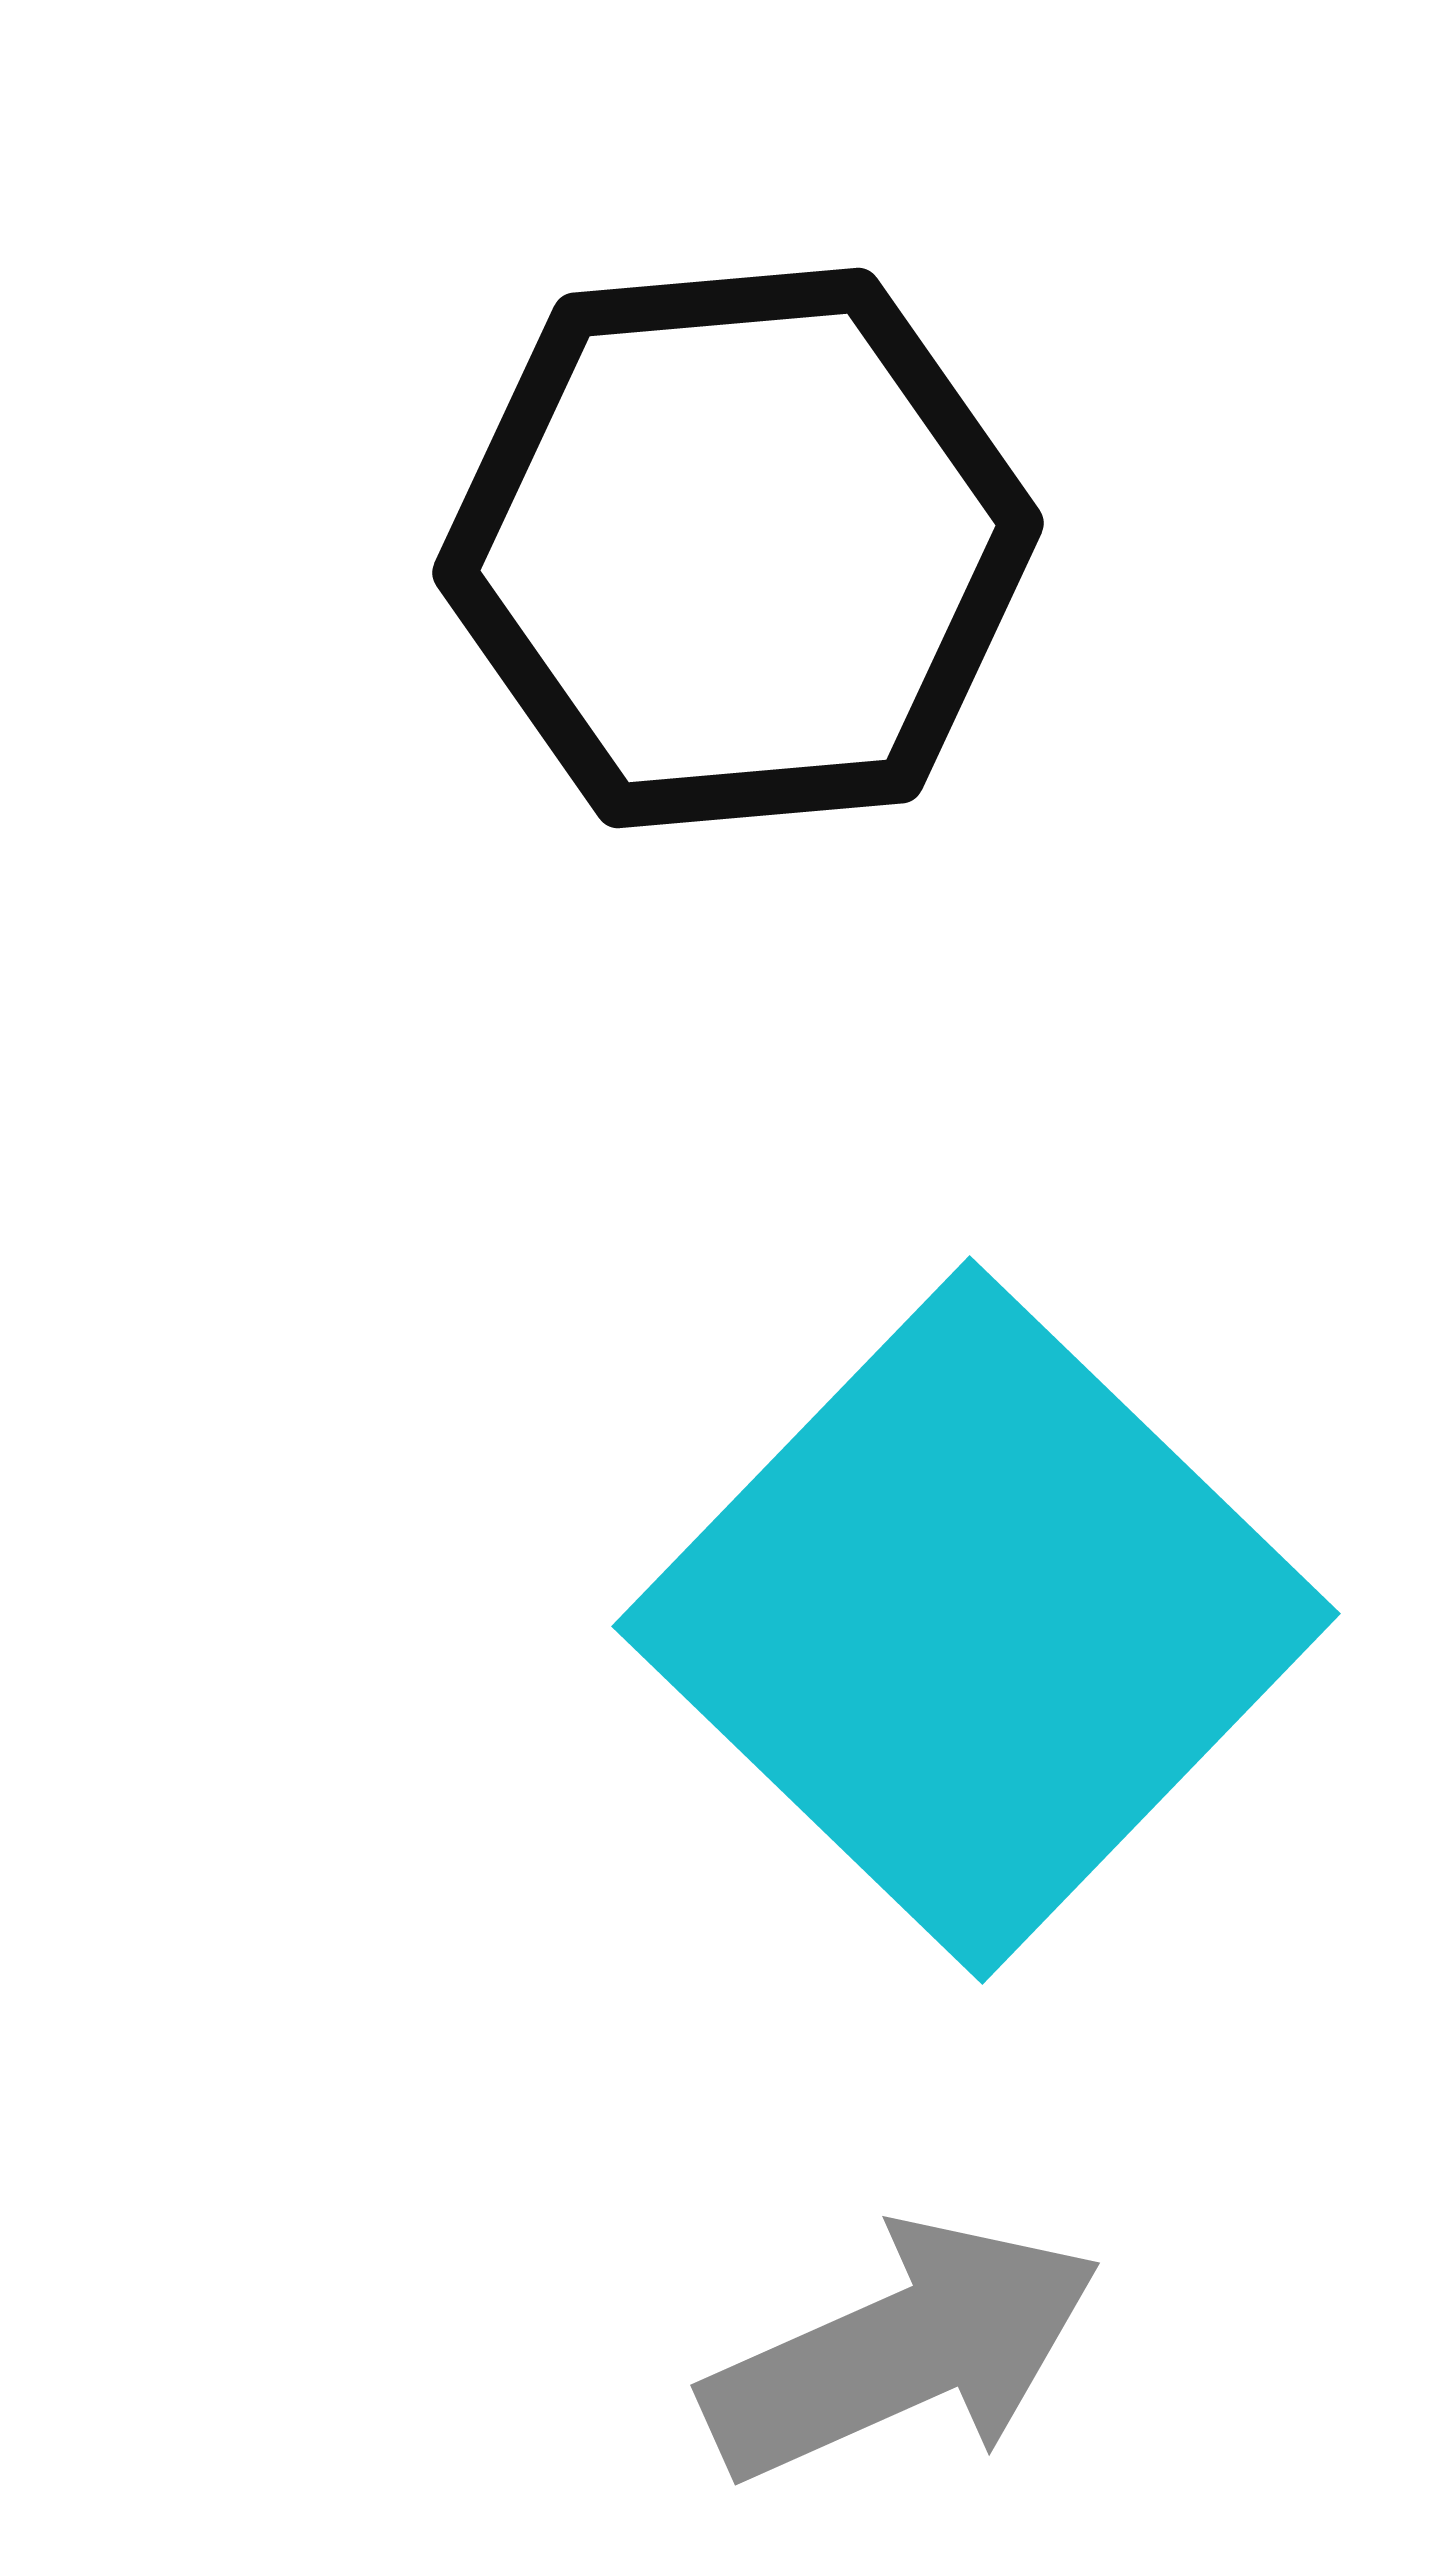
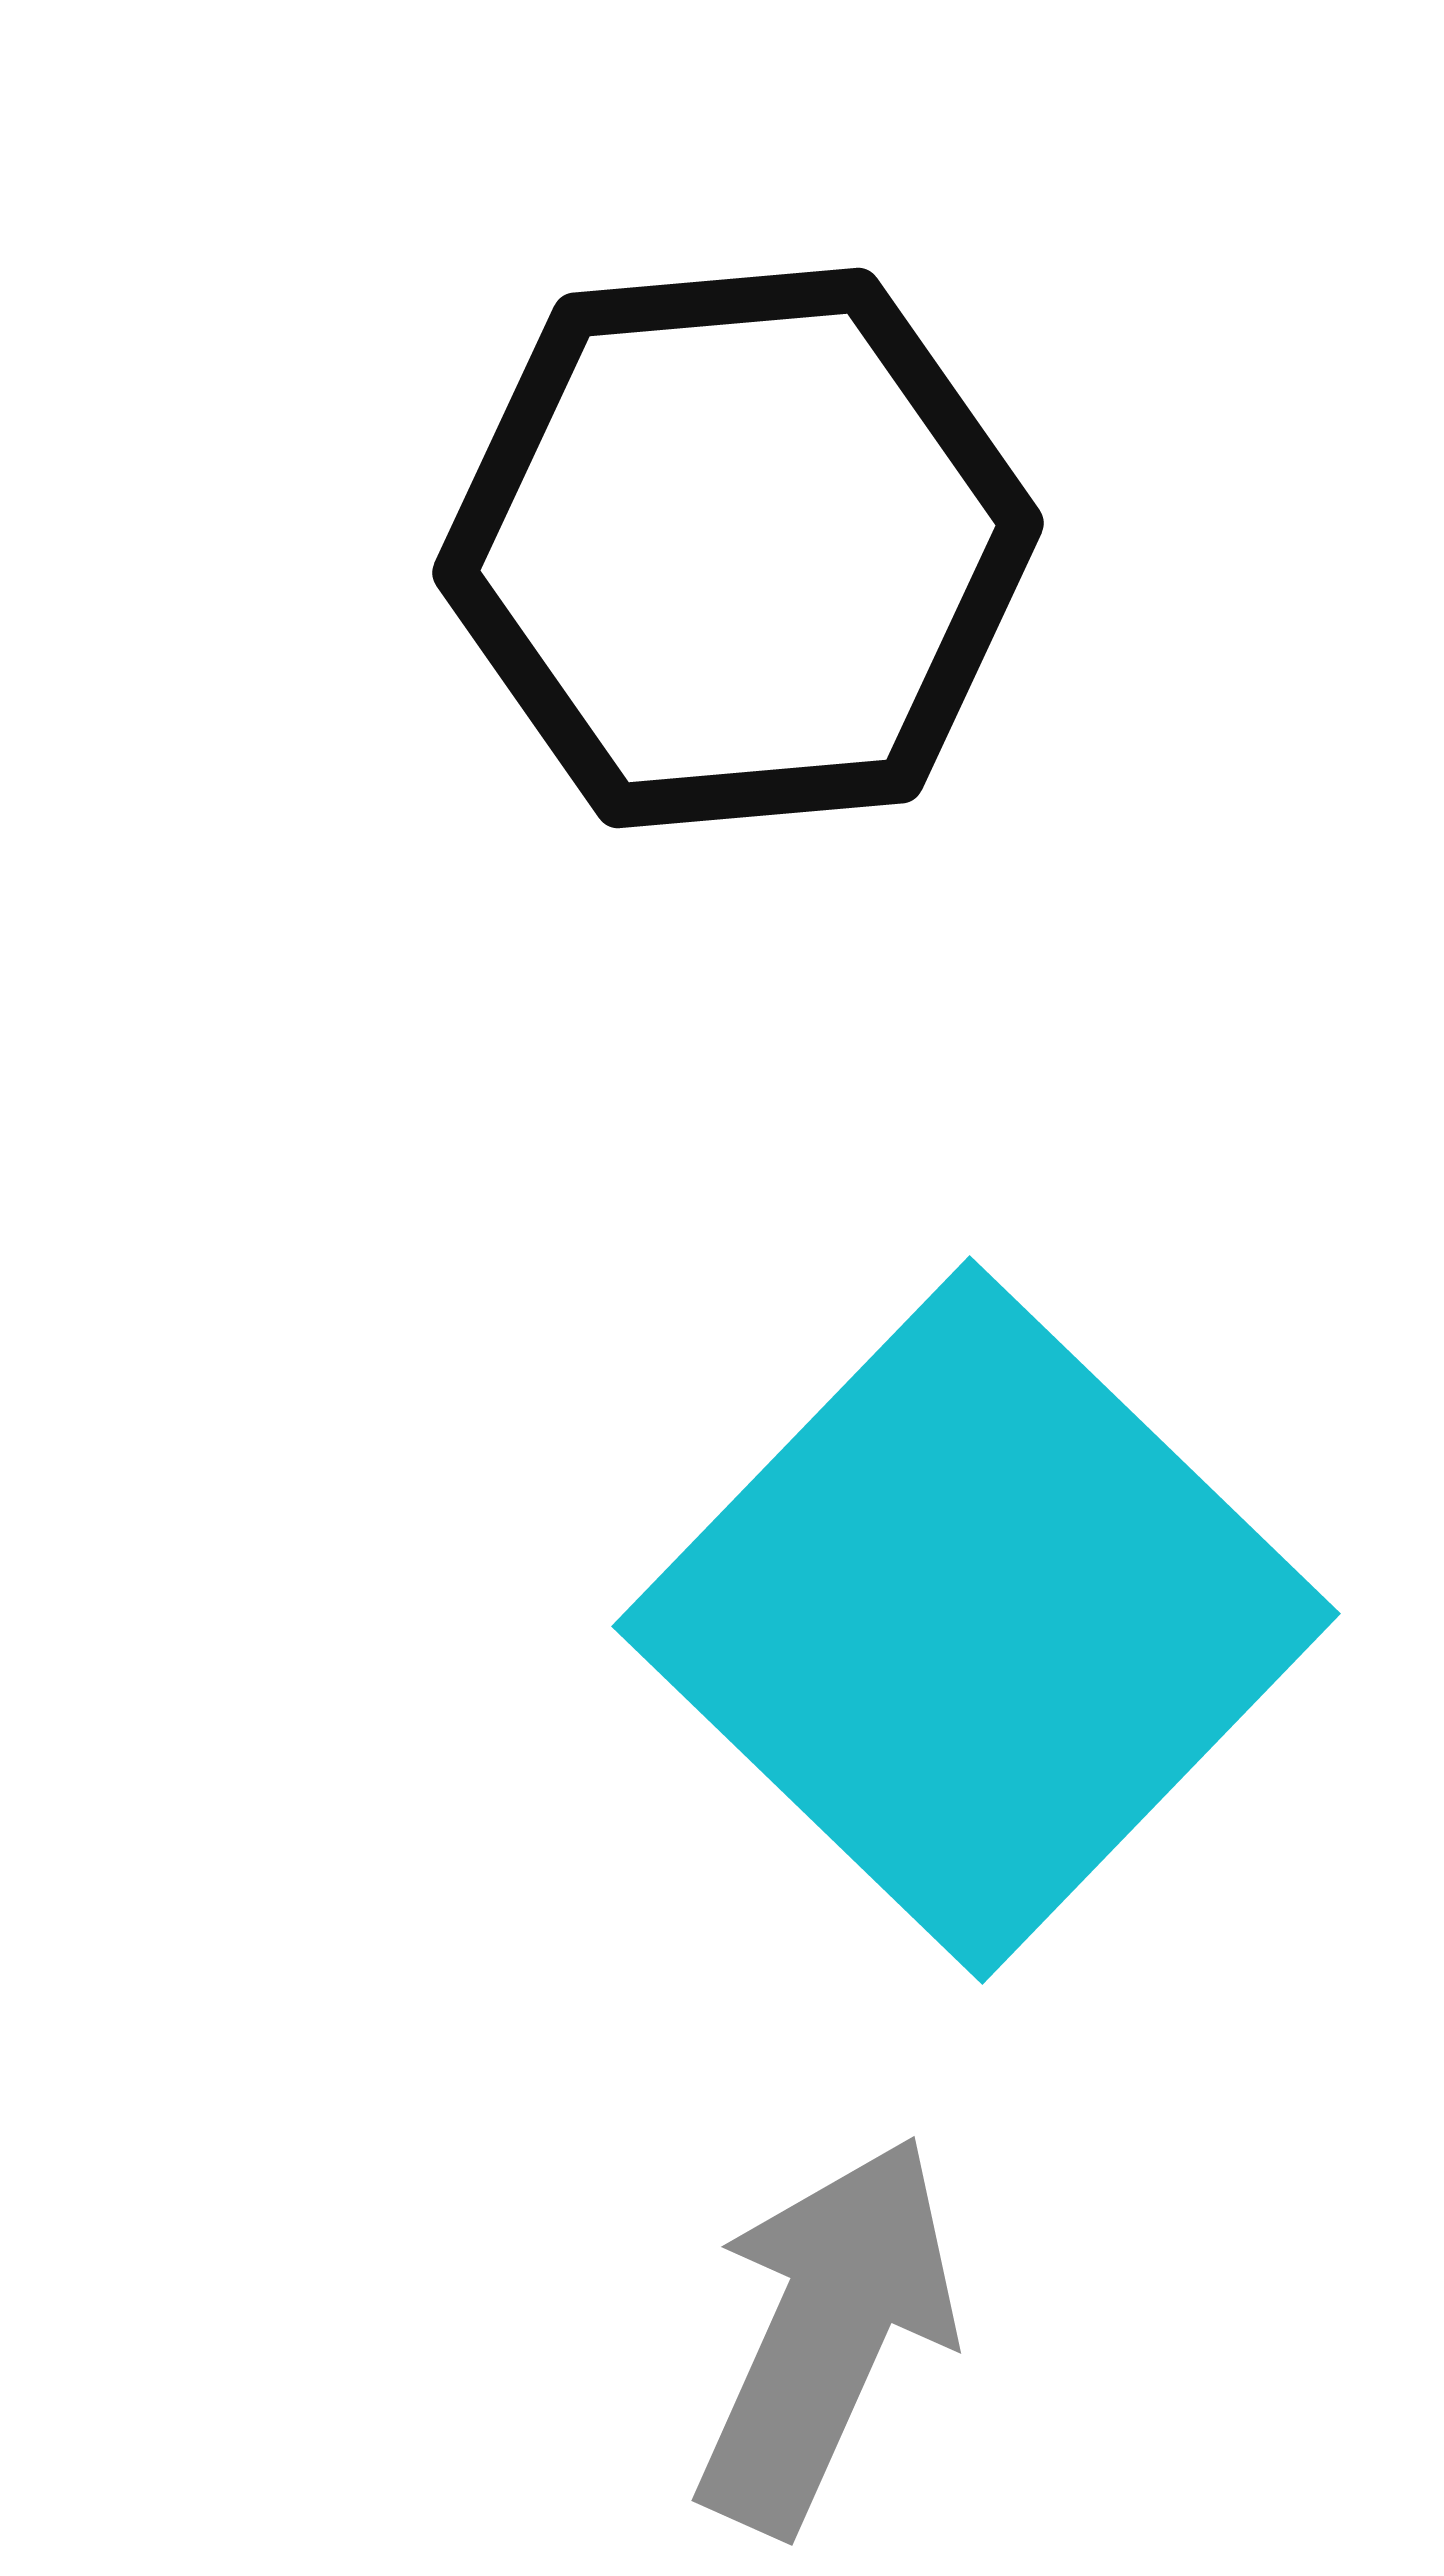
gray arrow: moved 76 px left, 17 px up; rotated 42 degrees counterclockwise
